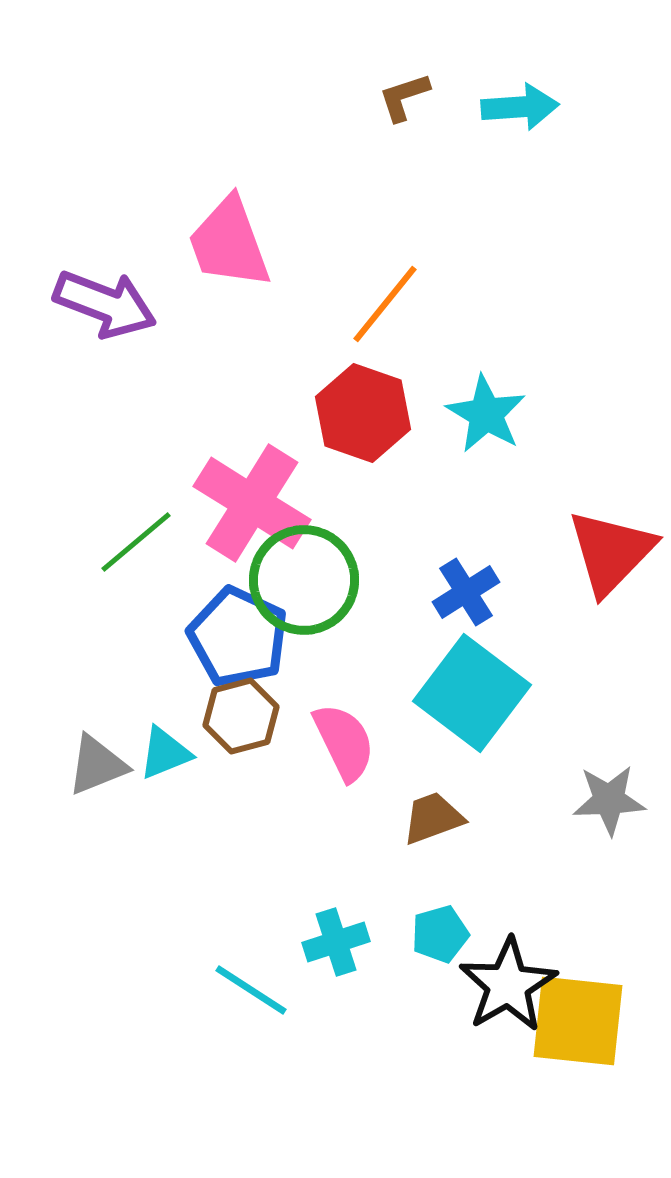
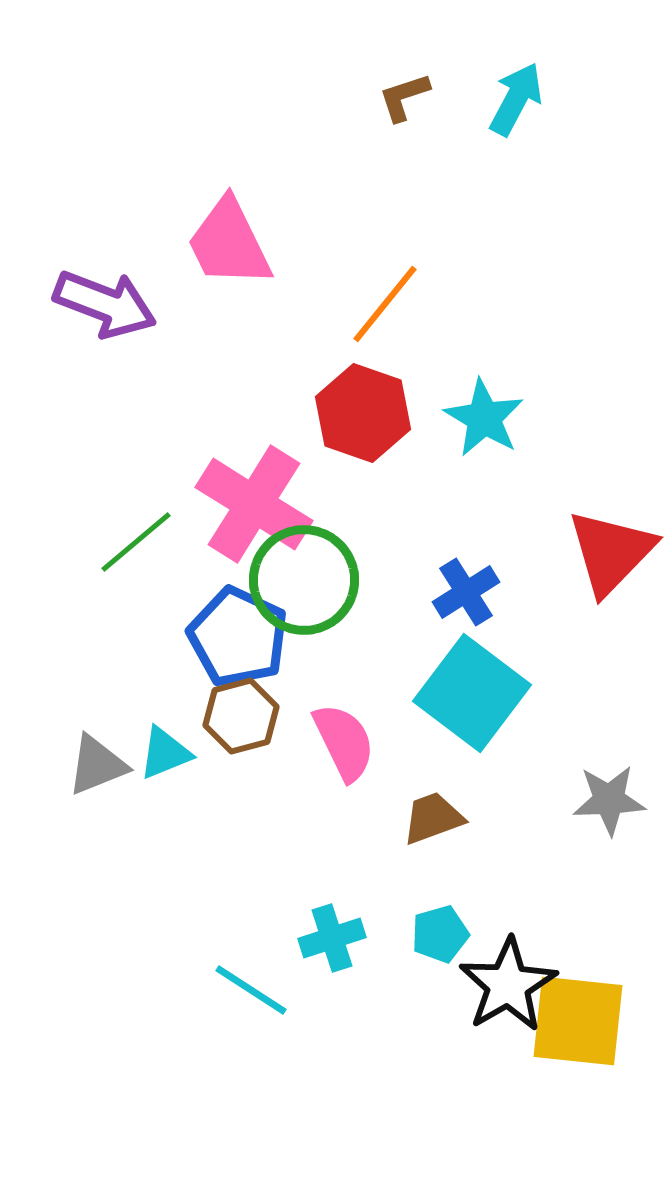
cyan arrow: moved 4 px left, 8 px up; rotated 58 degrees counterclockwise
pink trapezoid: rotated 6 degrees counterclockwise
cyan star: moved 2 px left, 4 px down
pink cross: moved 2 px right, 1 px down
cyan cross: moved 4 px left, 4 px up
